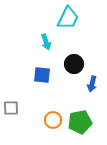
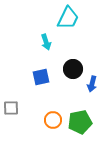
black circle: moved 1 px left, 5 px down
blue square: moved 1 px left, 2 px down; rotated 18 degrees counterclockwise
